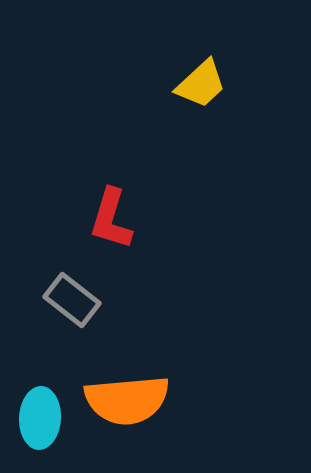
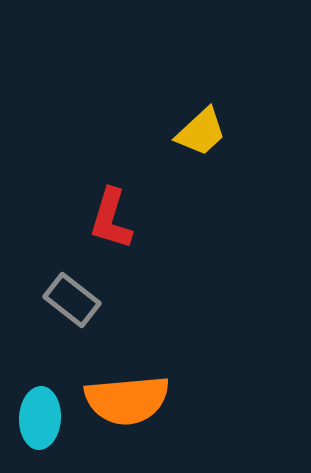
yellow trapezoid: moved 48 px down
